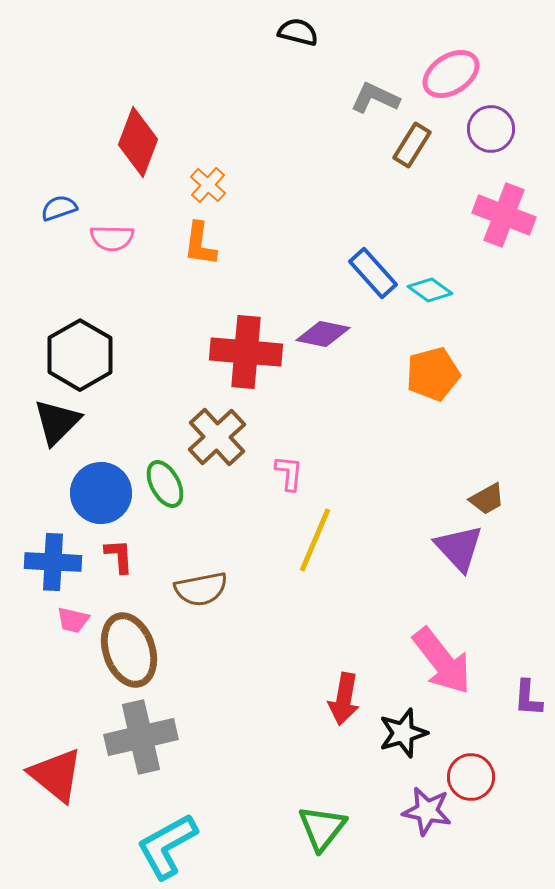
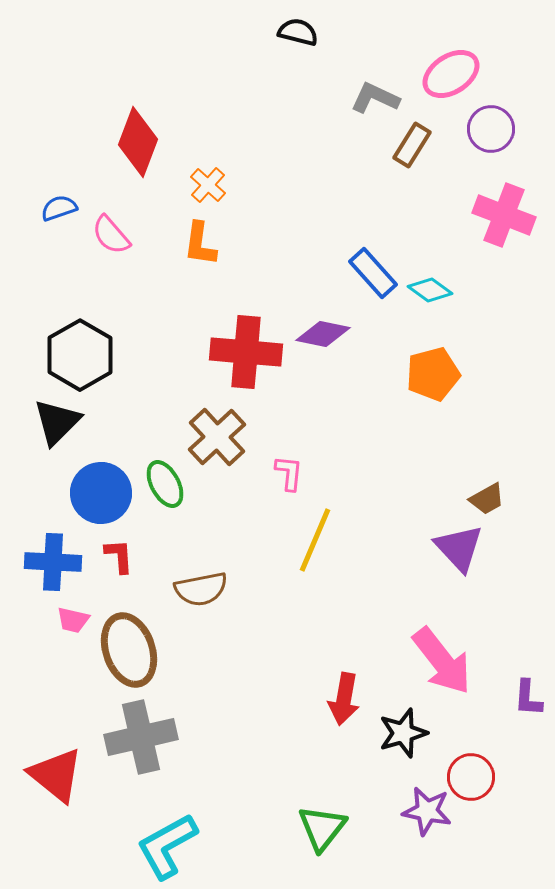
pink semicircle: moved 1 px left, 3 px up; rotated 48 degrees clockwise
